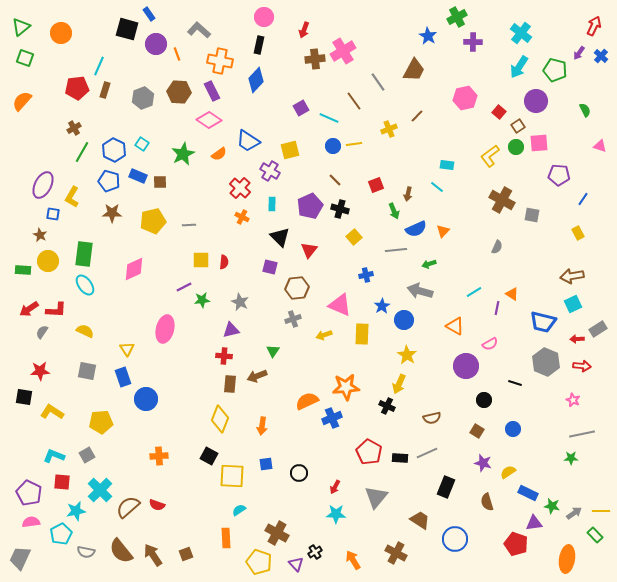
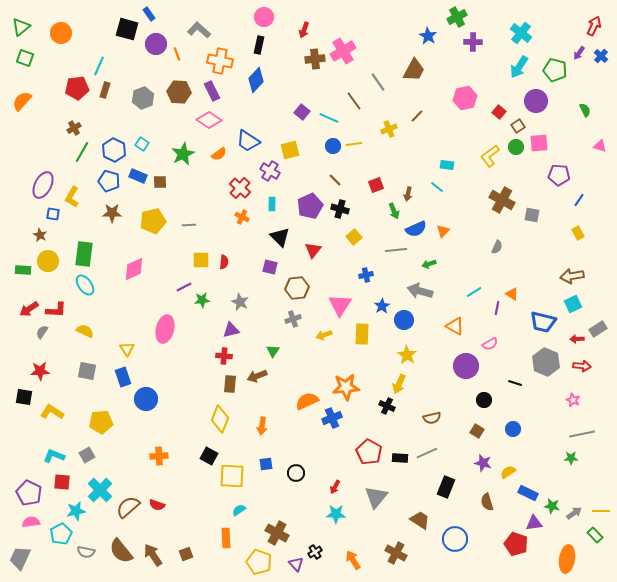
purple square at (301, 108): moved 1 px right, 4 px down; rotated 21 degrees counterclockwise
blue line at (583, 199): moved 4 px left, 1 px down
red triangle at (309, 250): moved 4 px right
pink triangle at (340, 305): rotated 40 degrees clockwise
black circle at (299, 473): moved 3 px left
